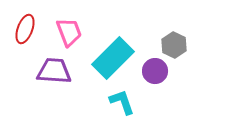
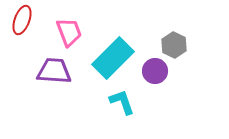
red ellipse: moved 3 px left, 9 px up
